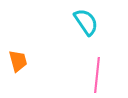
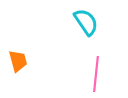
pink line: moved 1 px left, 1 px up
